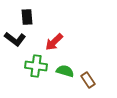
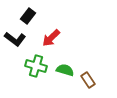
black rectangle: moved 1 px right, 1 px up; rotated 42 degrees clockwise
red arrow: moved 3 px left, 4 px up
green cross: rotated 10 degrees clockwise
green semicircle: moved 1 px up
